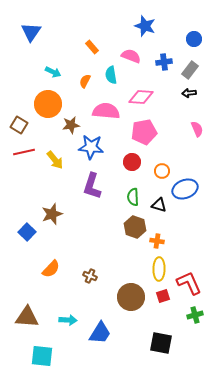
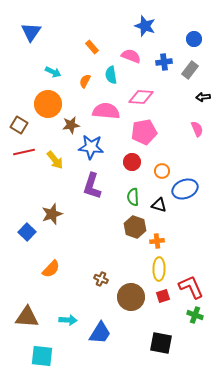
black arrow at (189, 93): moved 14 px right, 4 px down
orange cross at (157, 241): rotated 16 degrees counterclockwise
brown cross at (90, 276): moved 11 px right, 3 px down
red L-shape at (189, 283): moved 2 px right, 4 px down
green cross at (195, 315): rotated 35 degrees clockwise
